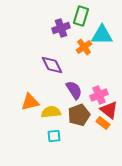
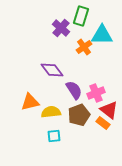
purple cross: rotated 30 degrees counterclockwise
purple diamond: moved 5 px down; rotated 10 degrees counterclockwise
pink cross: moved 3 px left, 2 px up
